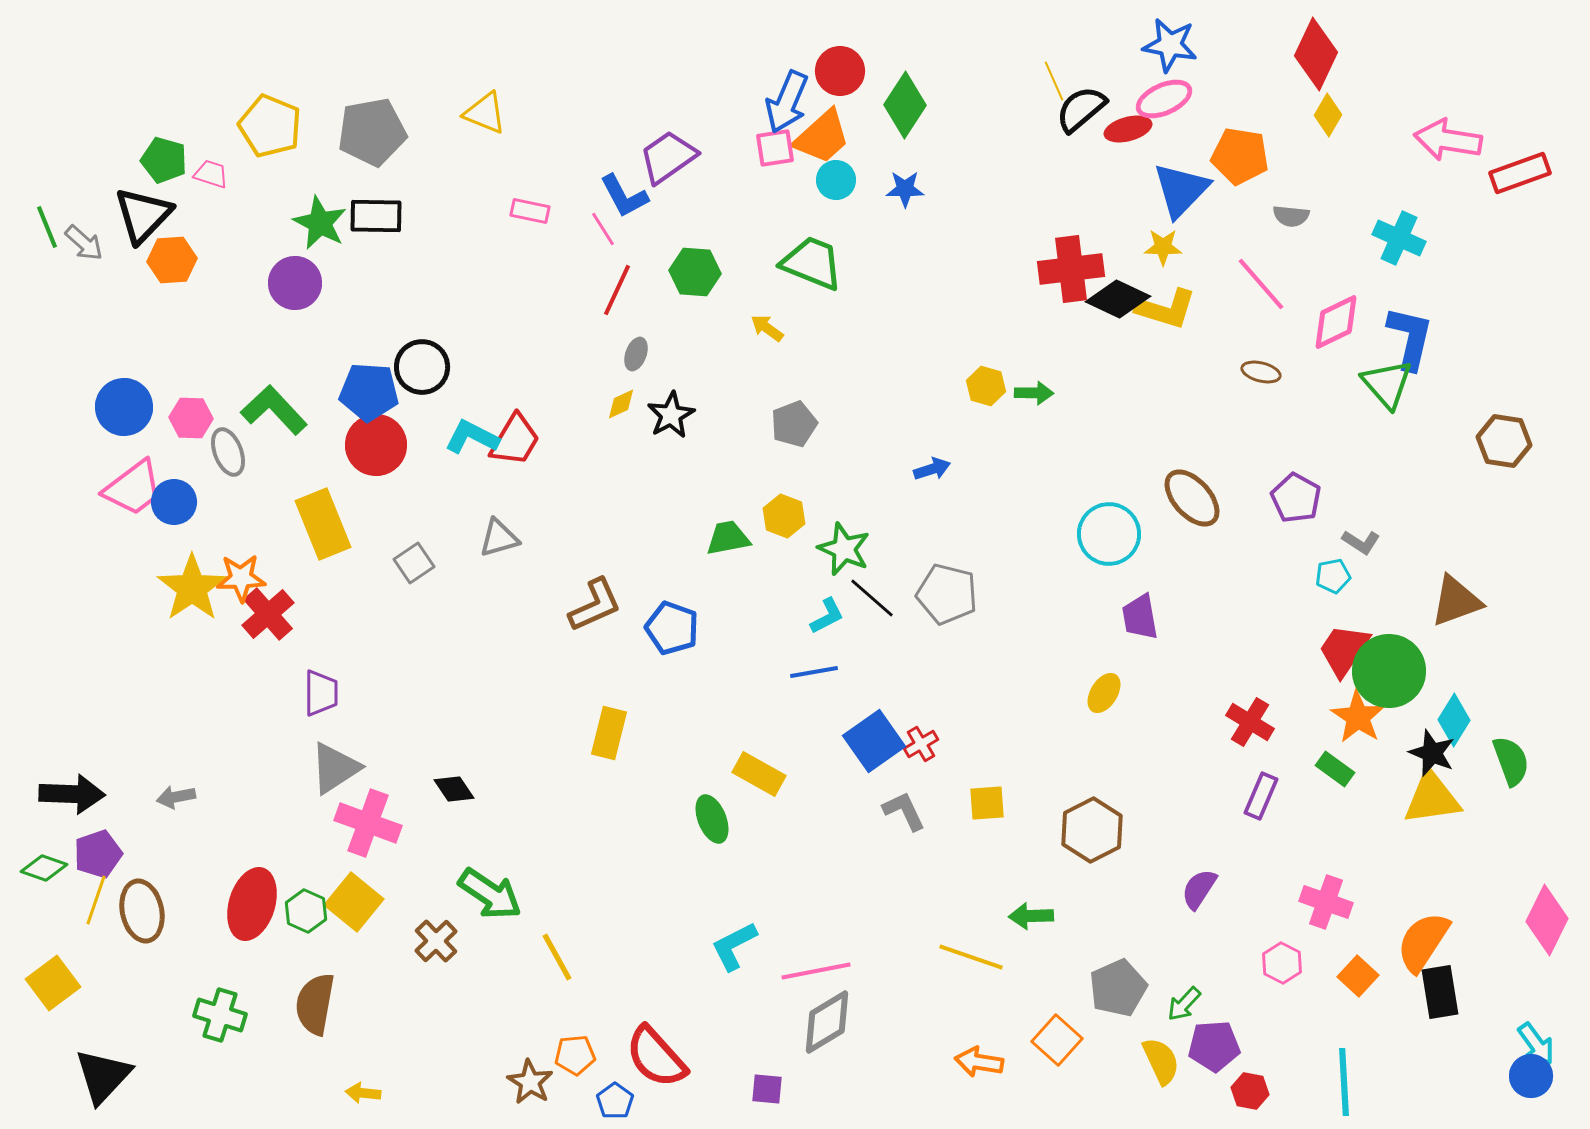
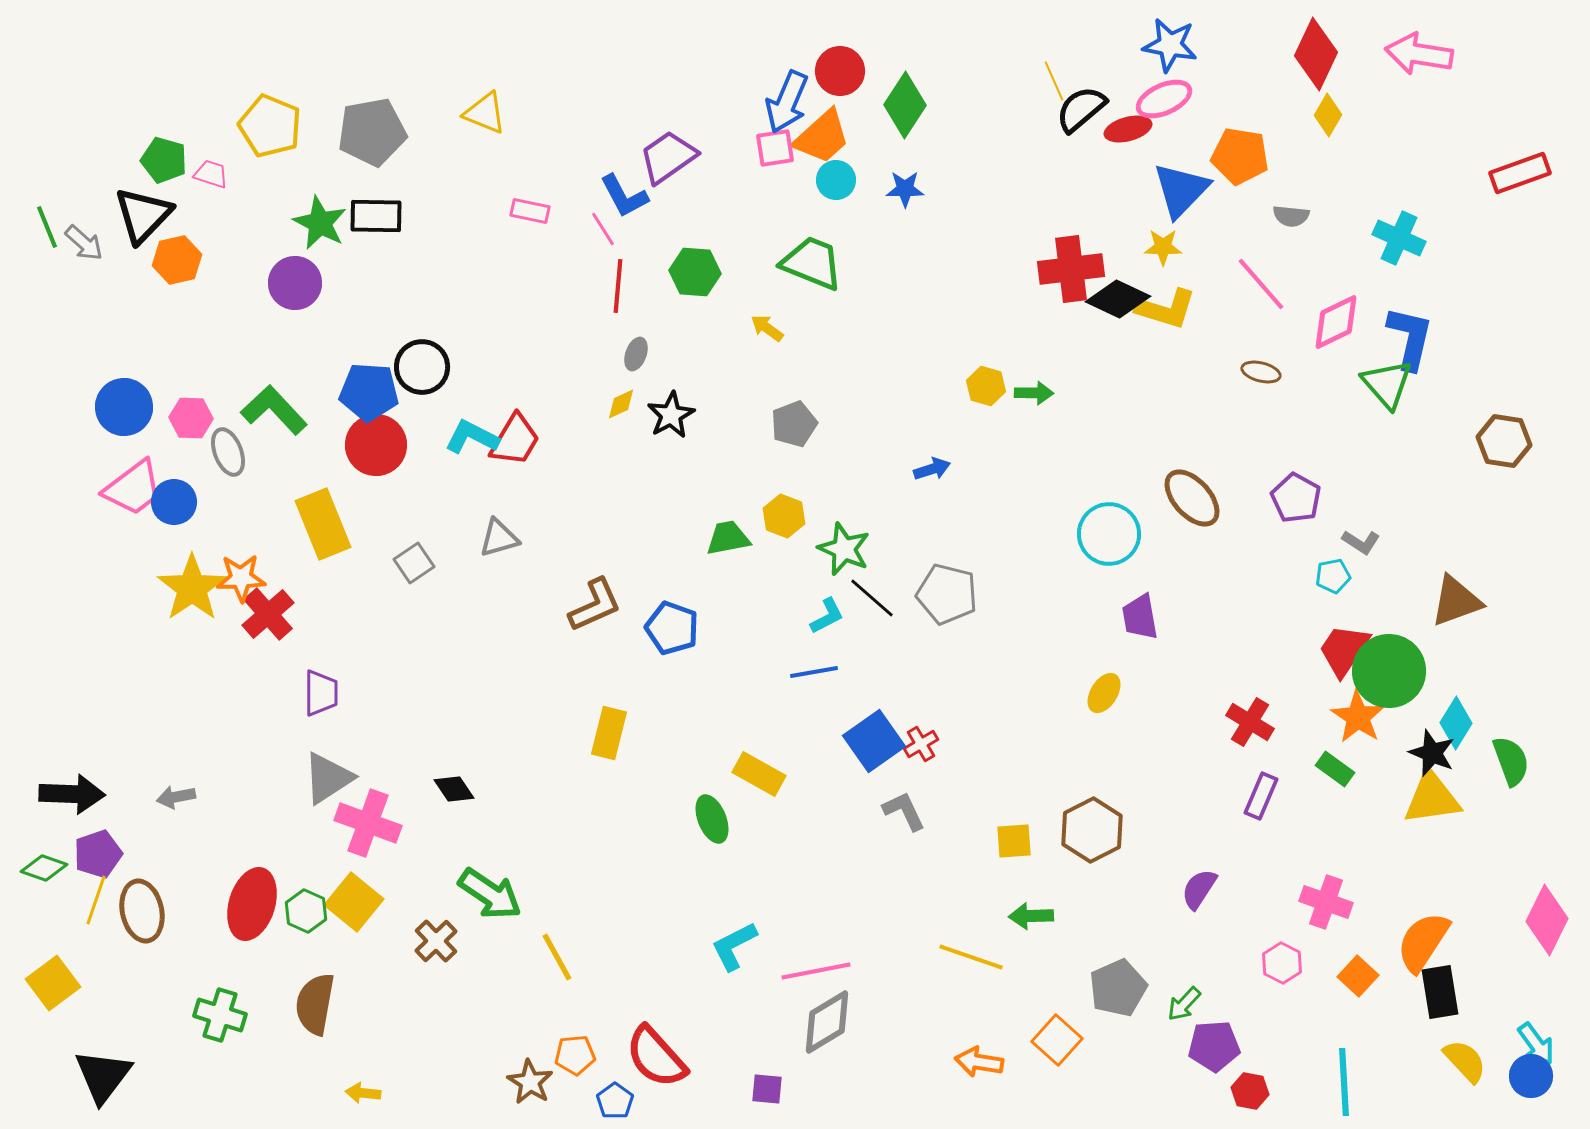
pink arrow at (1448, 140): moved 29 px left, 86 px up
orange hexagon at (172, 260): moved 5 px right; rotated 9 degrees counterclockwise
red line at (617, 290): moved 1 px right, 4 px up; rotated 20 degrees counterclockwise
cyan diamond at (1454, 720): moved 2 px right, 3 px down
gray triangle at (335, 768): moved 7 px left, 10 px down
yellow square at (987, 803): moved 27 px right, 38 px down
yellow semicircle at (1161, 1061): moved 304 px right; rotated 18 degrees counterclockwise
black triangle at (103, 1076): rotated 6 degrees counterclockwise
